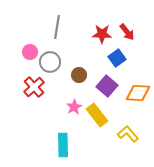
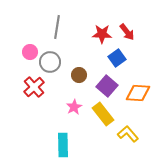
yellow rectangle: moved 6 px right, 1 px up
